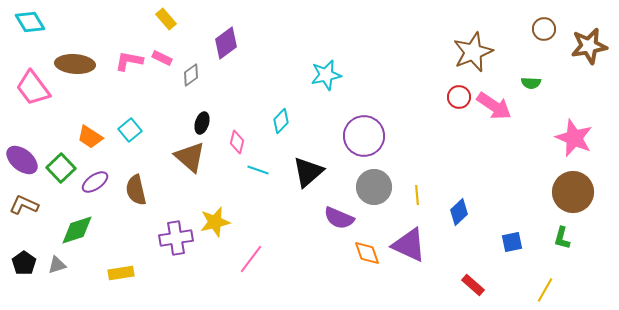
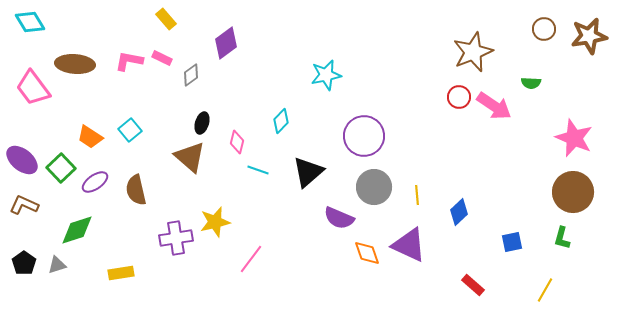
brown star at (589, 46): moved 10 px up
